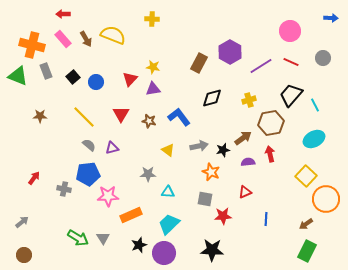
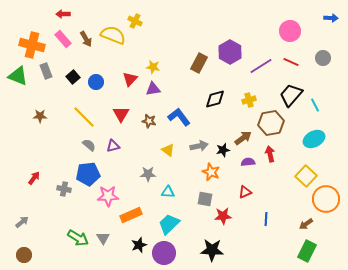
yellow cross at (152, 19): moved 17 px left, 2 px down; rotated 24 degrees clockwise
black diamond at (212, 98): moved 3 px right, 1 px down
purple triangle at (112, 148): moved 1 px right, 2 px up
